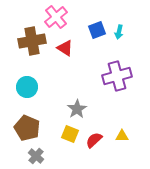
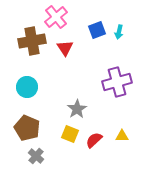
red triangle: rotated 24 degrees clockwise
purple cross: moved 6 px down
